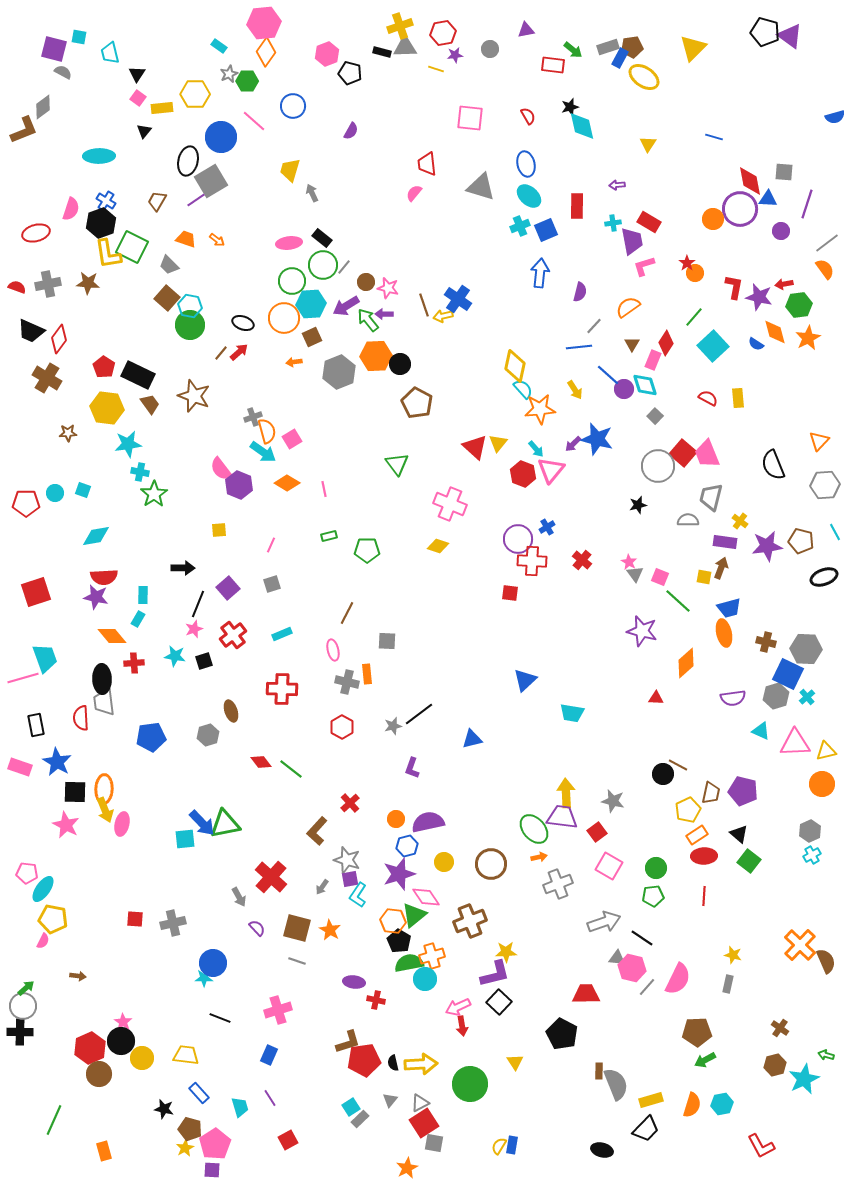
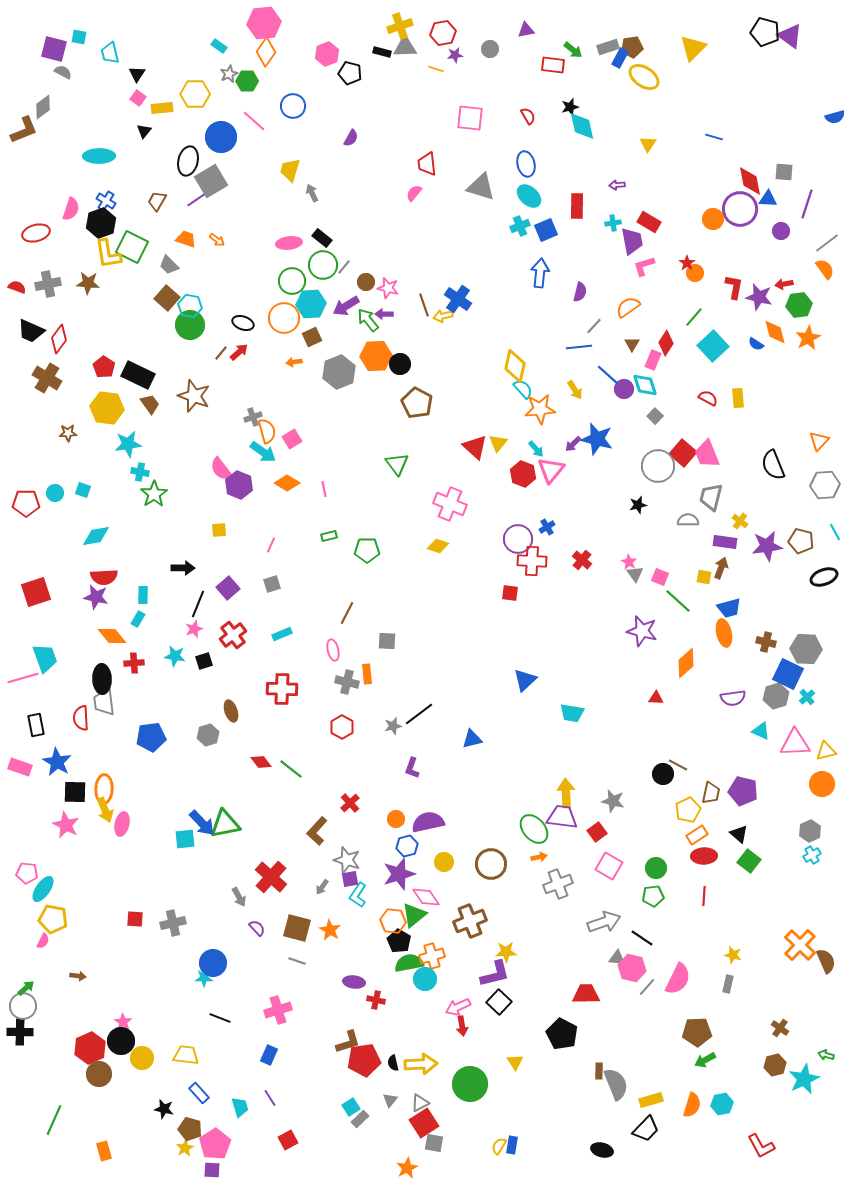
purple semicircle at (351, 131): moved 7 px down
